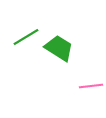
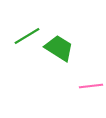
green line: moved 1 px right, 1 px up
